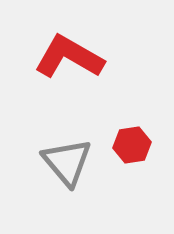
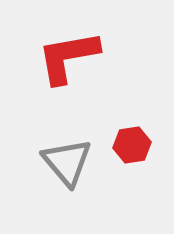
red L-shape: moved 1 px left; rotated 40 degrees counterclockwise
